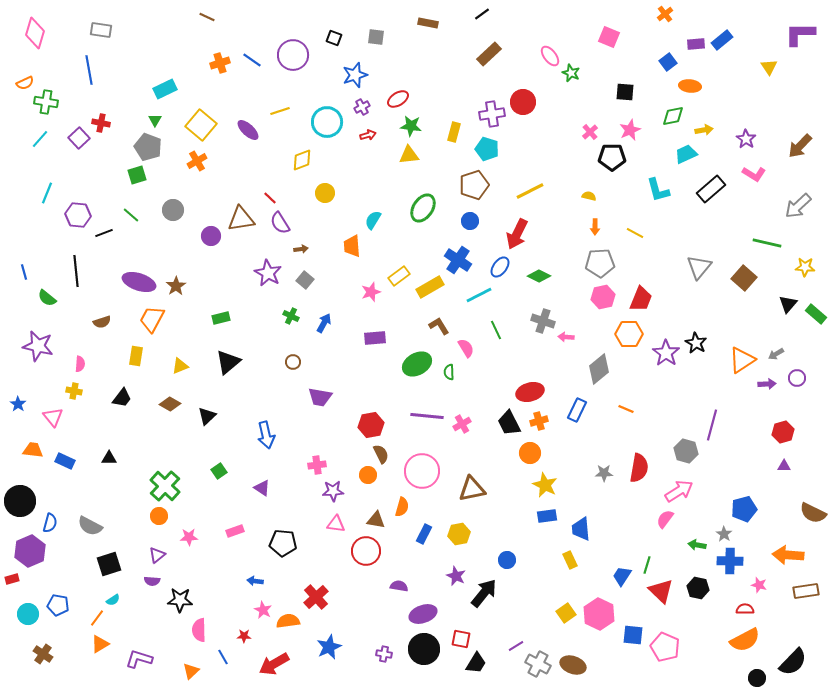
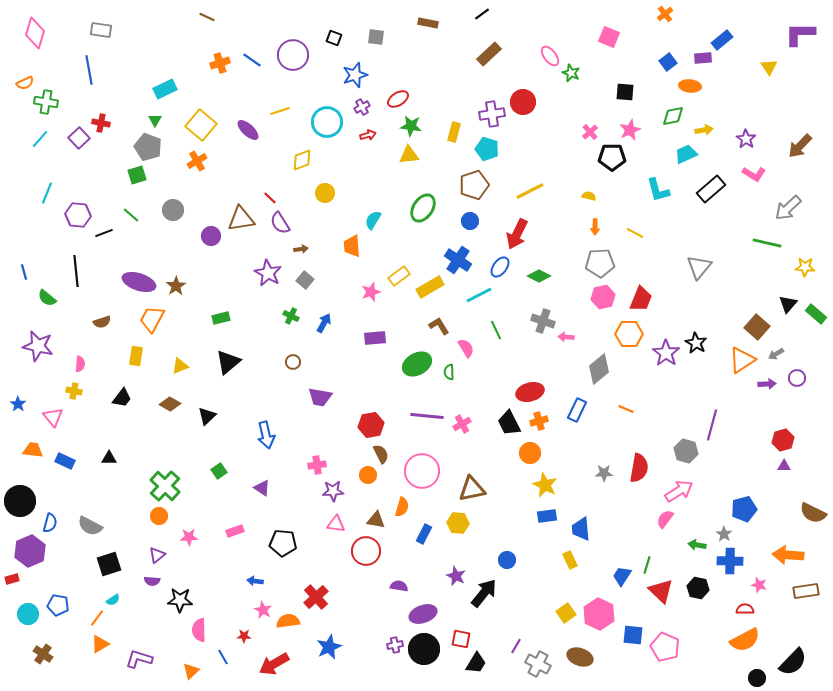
purple rectangle at (696, 44): moved 7 px right, 14 px down
gray arrow at (798, 206): moved 10 px left, 2 px down
brown square at (744, 278): moved 13 px right, 49 px down
red hexagon at (783, 432): moved 8 px down
yellow hexagon at (459, 534): moved 1 px left, 11 px up; rotated 15 degrees clockwise
purple line at (516, 646): rotated 28 degrees counterclockwise
purple cross at (384, 654): moved 11 px right, 9 px up; rotated 21 degrees counterclockwise
brown ellipse at (573, 665): moved 7 px right, 8 px up
